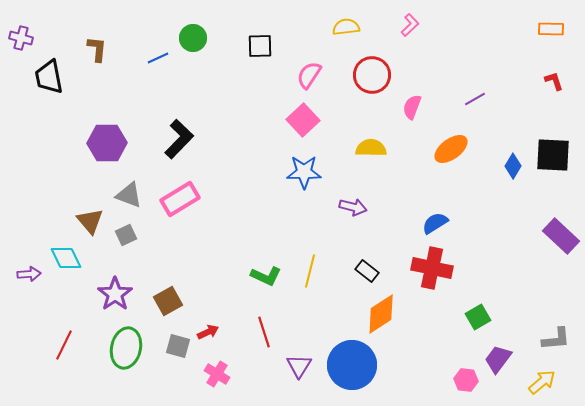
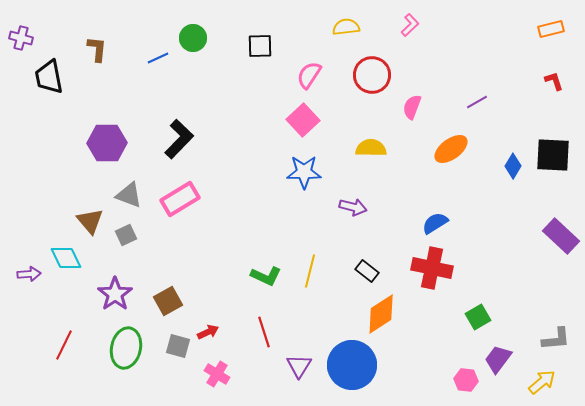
orange rectangle at (551, 29): rotated 15 degrees counterclockwise
purple line at (475, 99): moved 2 px right, 3 px down
